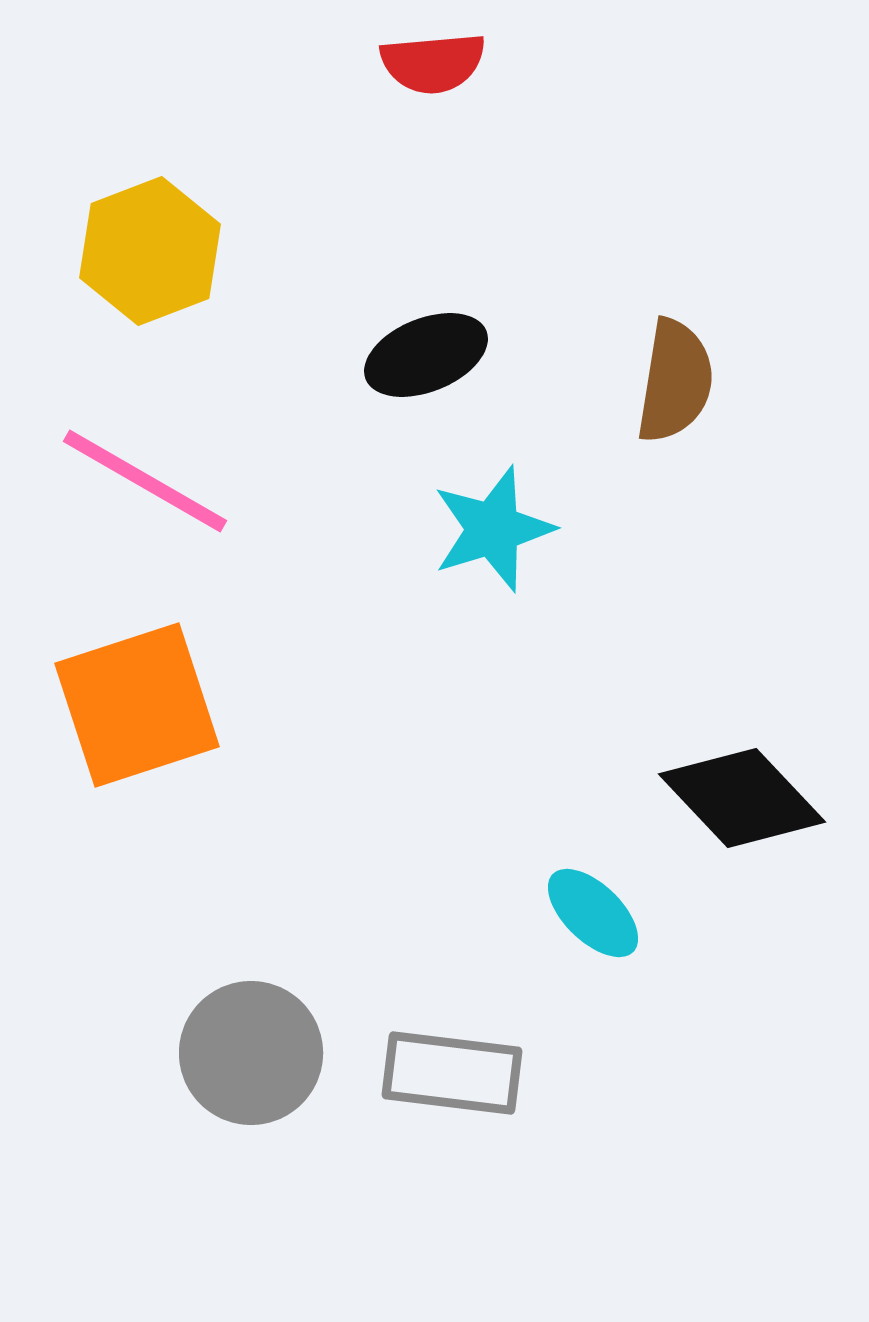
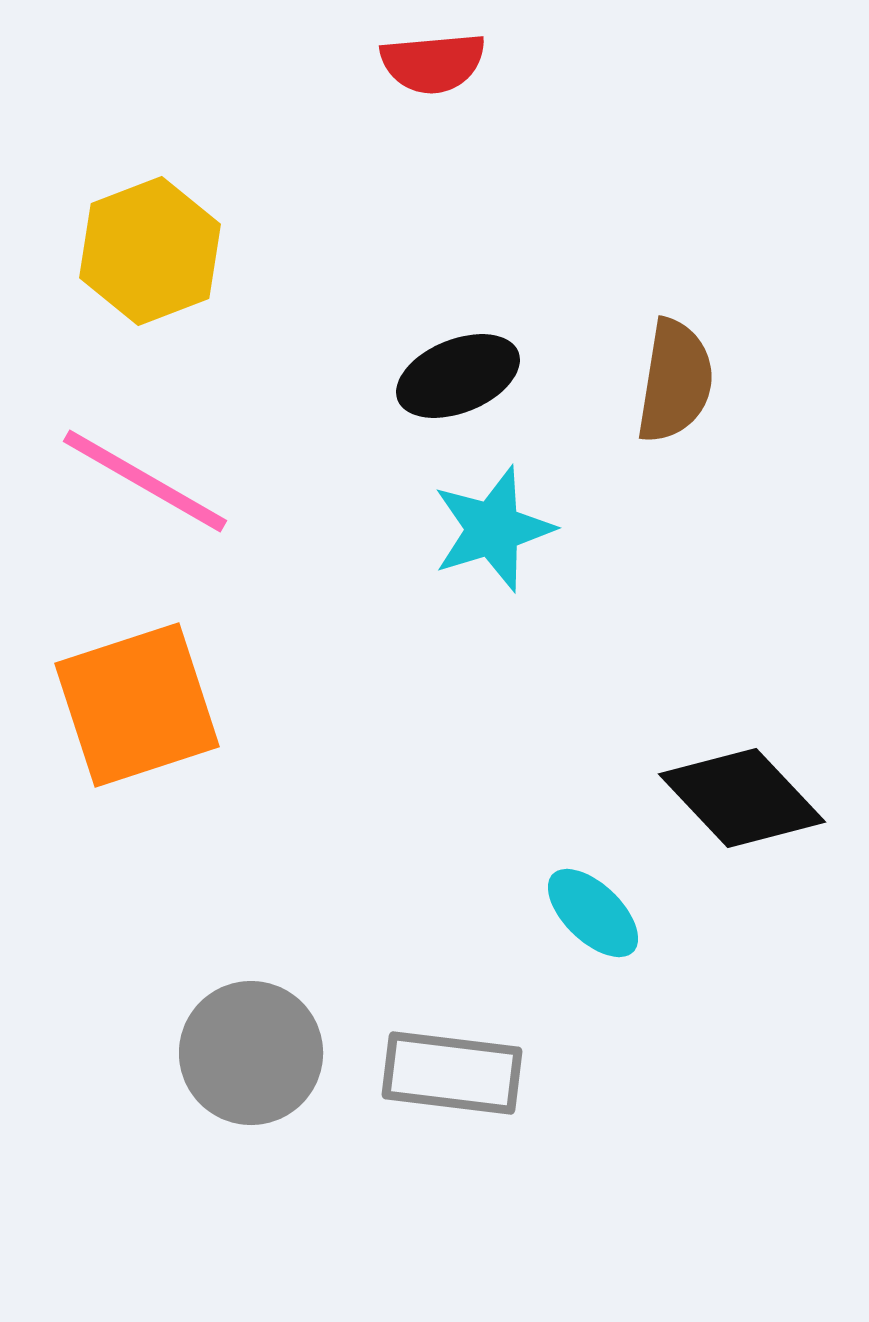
black ellipse: moved 32 px right, 21 px down
